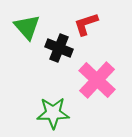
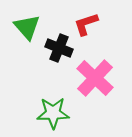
pink cross: moved 2 px left, 2 px up
